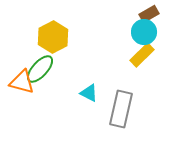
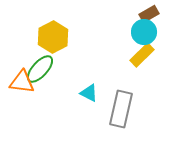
orange triangle: rotated 8 degrees counterclockwise
